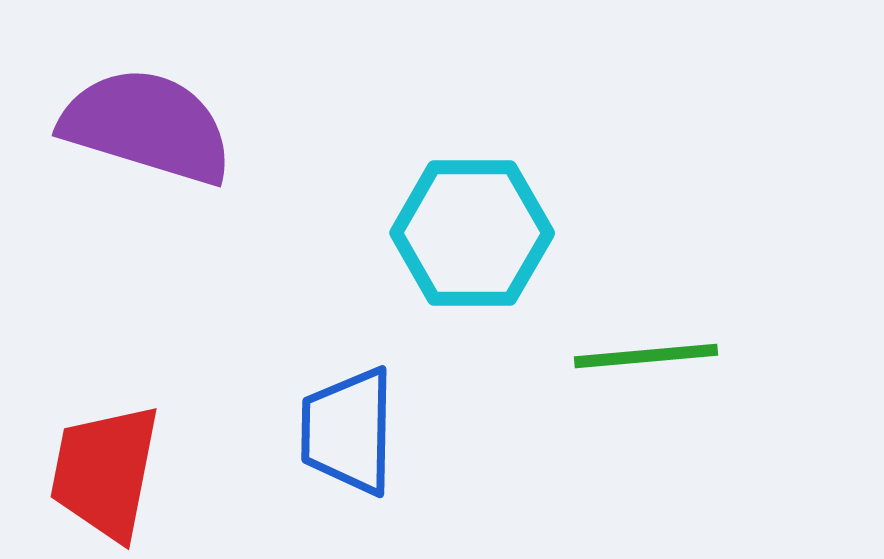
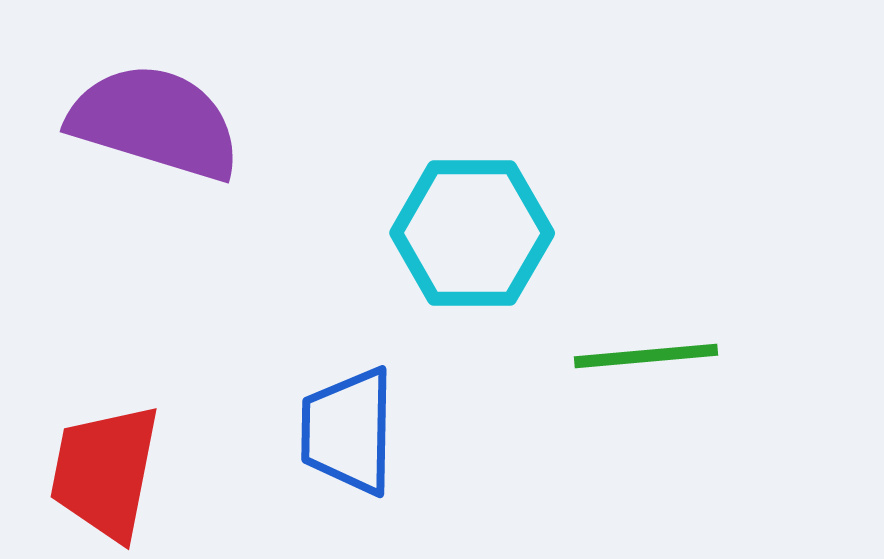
purple semicircle: moved 8 px right, 4 px up
